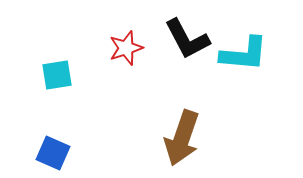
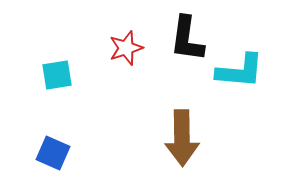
black L-shape: rotated 36 degrees clockwise
cyan L-shape: moved 4 px left, 17 px down
brown arrow: rotated 20 degrees counterclockwise
